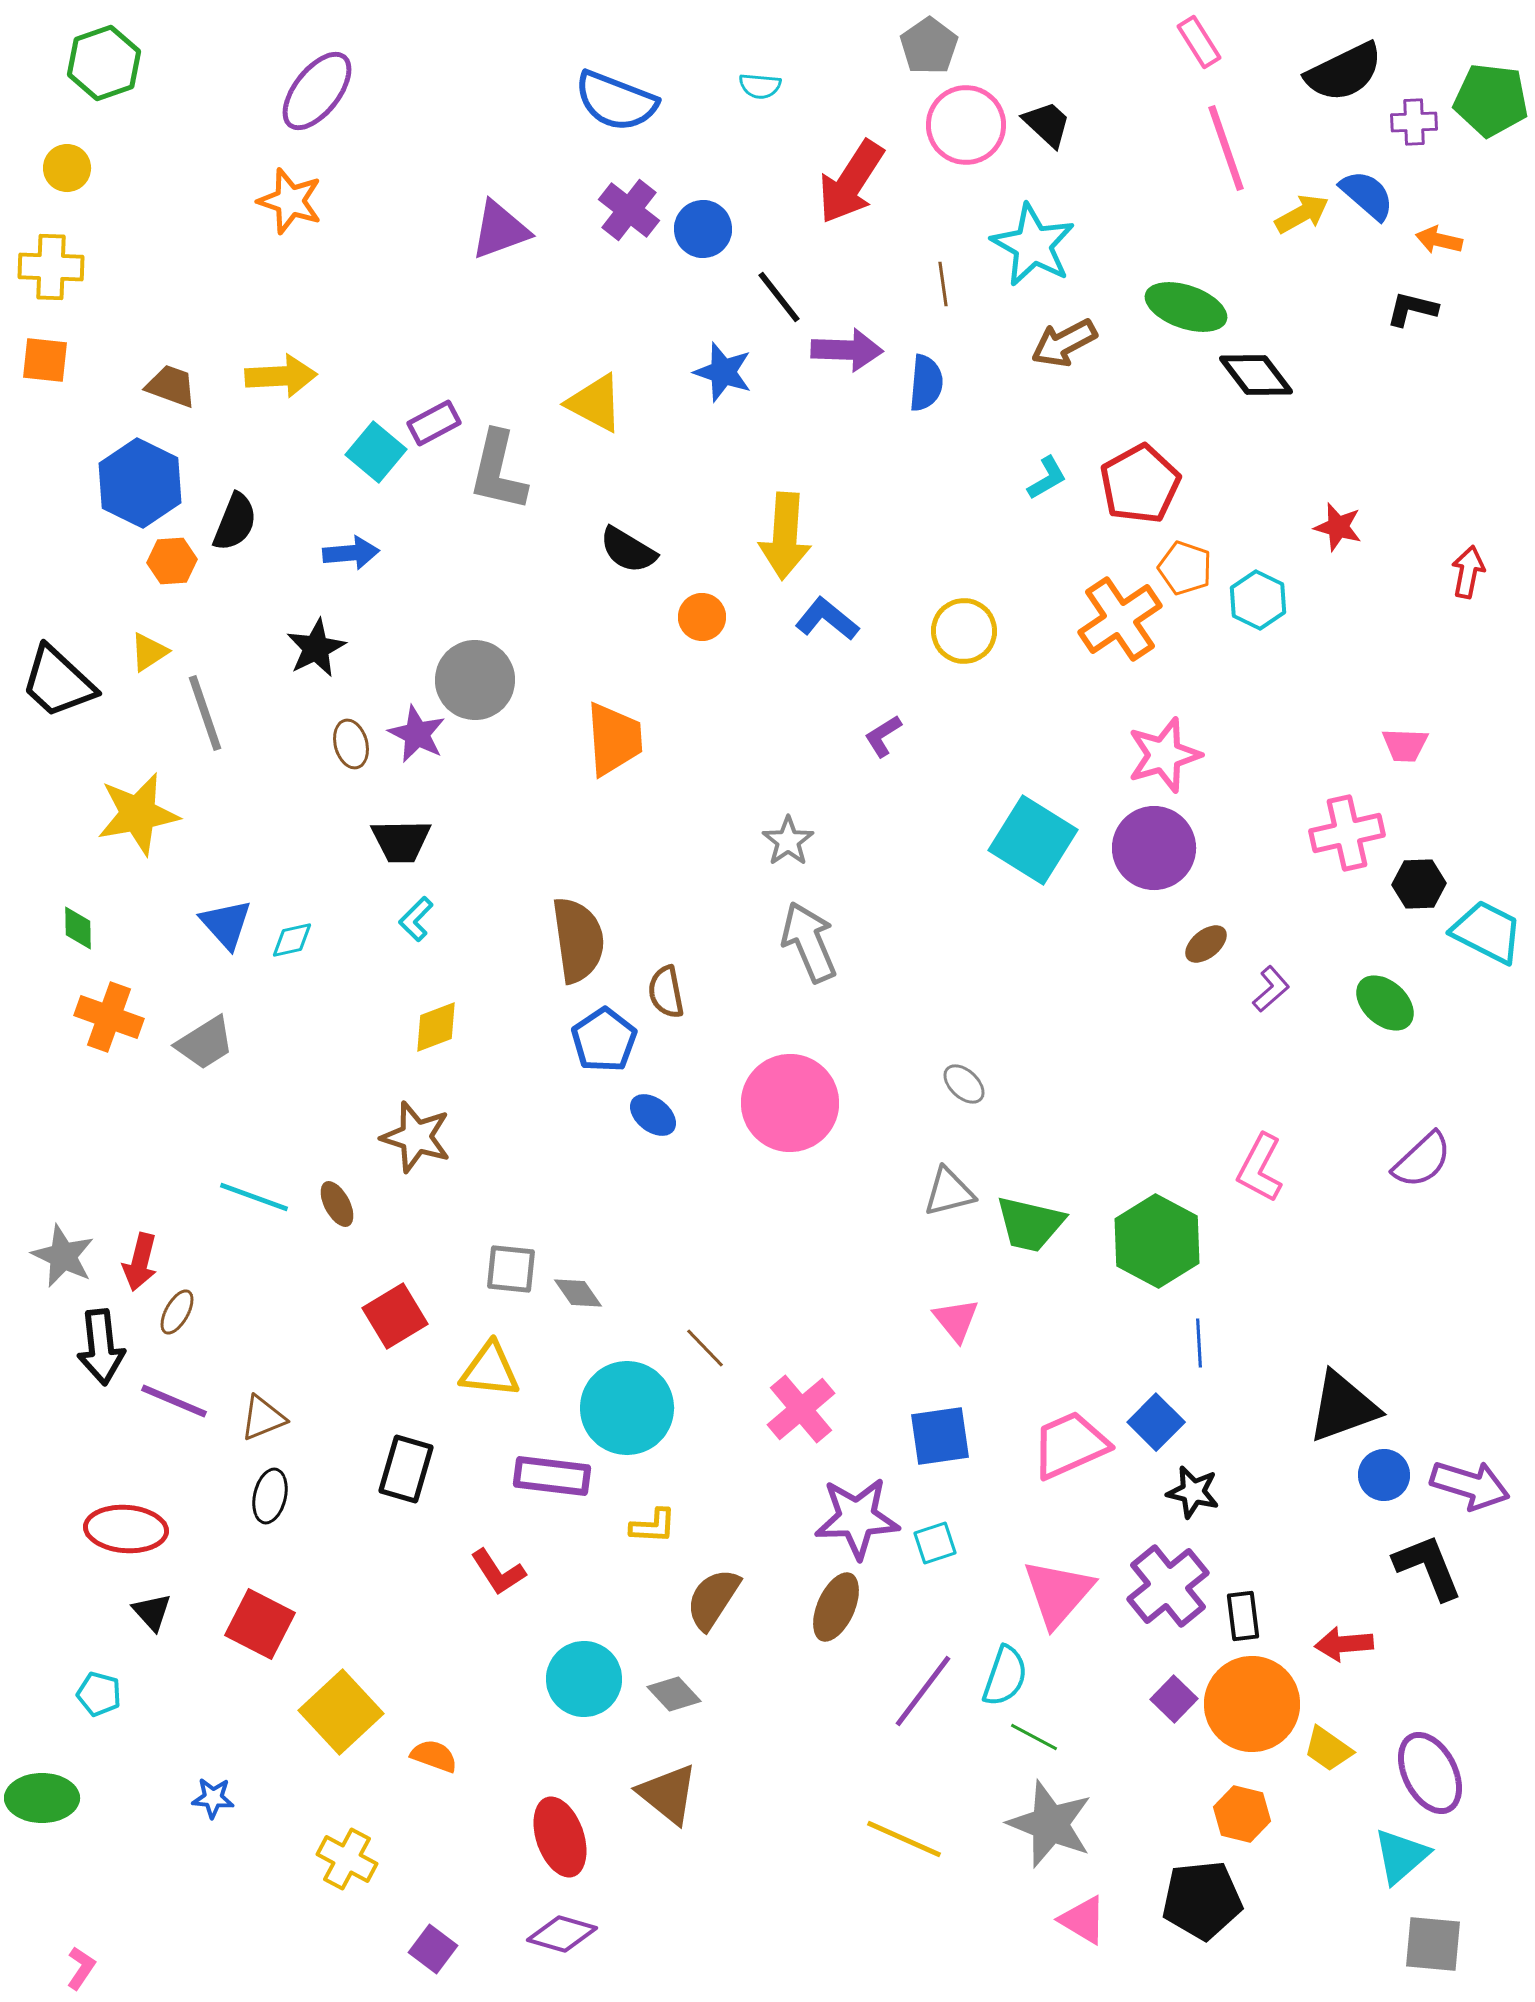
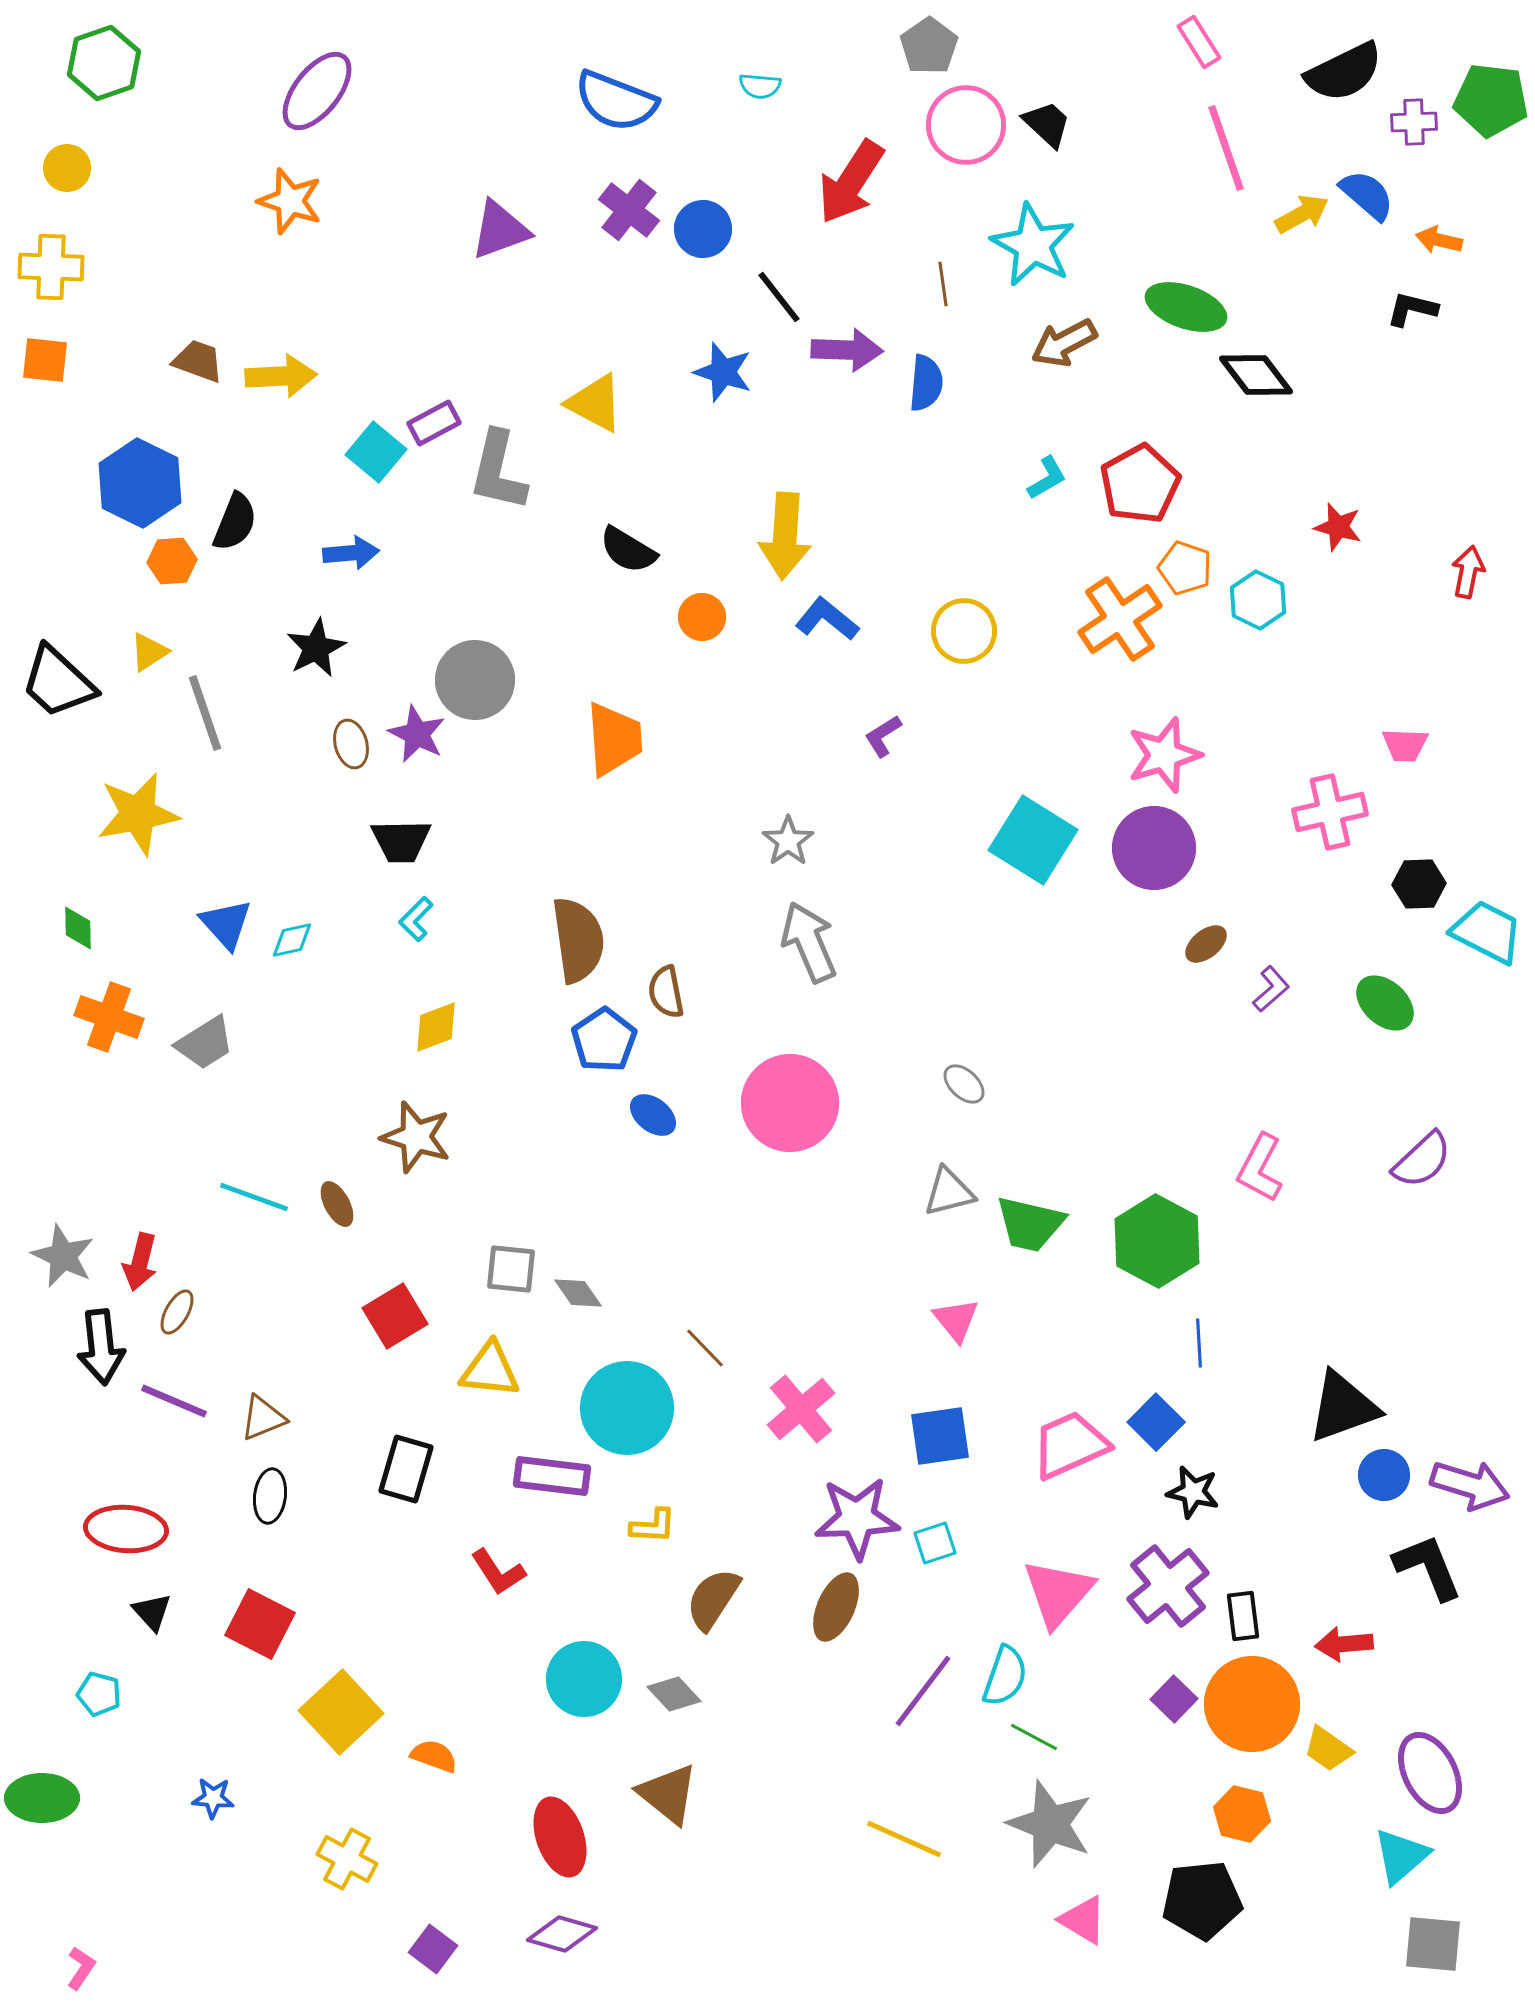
brown trapezoid at (171, 386): moved 27 px right, 25 px up
pink cross at (1347, 833): moved 17 px left, 21 px up
black ellipse at (270, 1496): rotated 6 degrees counterclockwise
